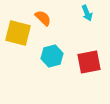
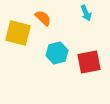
cyan arrow: moved 1 px left
cyan hexagon: moved 5 px right, 3 px up
